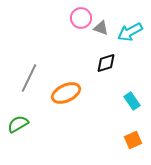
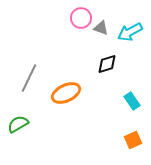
black diamond: moved 1 px right, 1 px down
